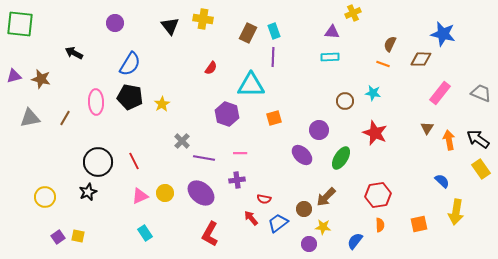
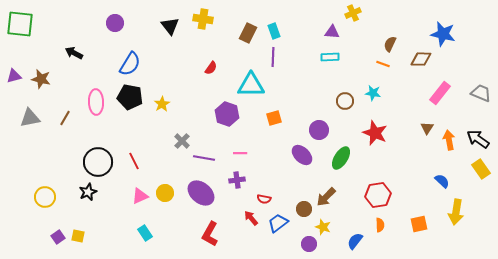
yellow star at (323, 227): rotated 14 degrees clockwise
